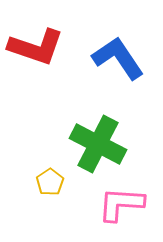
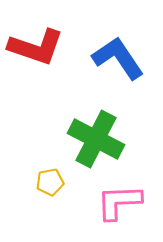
green cross: moved 2 px left, 5 px up
yellow pentagon: rotated 24 degrees clockwise
pink L-shape: moved 2 px left, 2 px up; rotated 6 degrees counterclockwise
